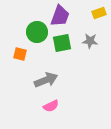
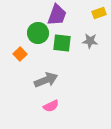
purple trapezoid: moved 3 px left, 1 px up
green circle: moved 1 px right, 1 px down
green square: rotated 18 degrees clockwise
orange square: rotated 32 degrees clockwise
